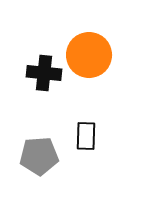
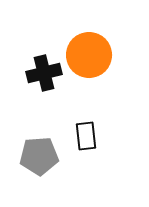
black cross: rotated 20 degrees counterclockwise
black rectangle: rotated 8 degrees counterclockwise
